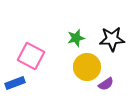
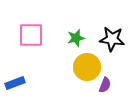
black star: rotated 10 degrees clockwise
pink square: moved 21 px up; rotated 28 degrees counterclockwise
purple semicircle: moved 1 px left, 1 px down; rotated 35 degrees counterclockwise
